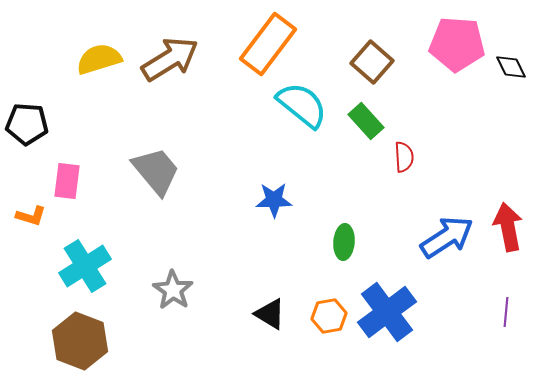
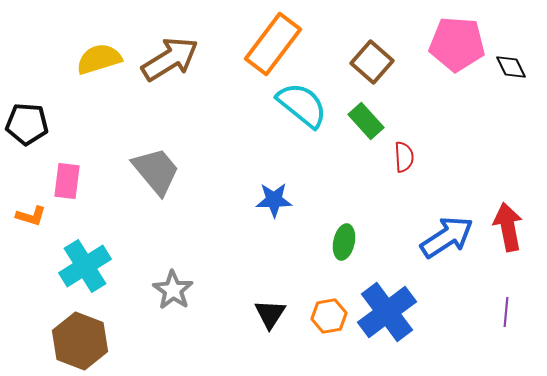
orange rectangle: moved 5 px right
green ellipse: rotated 8 degrees clockwise
black triangle: rotated 32 degrees clockwise
